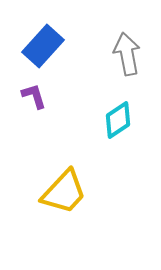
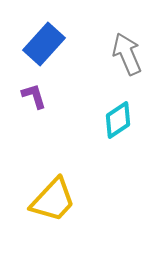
blue rectangle: moved 1 px right, 2 px up
gray arrow: rotated 12 degrees counterclockwise
yellow trapezoid: moved 11 px left, 8 px down
